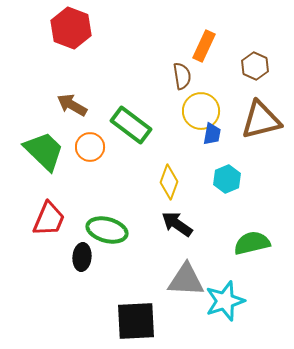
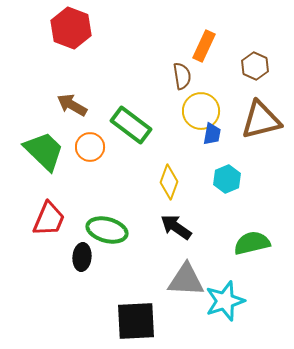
black arrow: moved 1 px left, 3 px down
